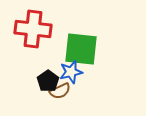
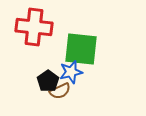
red cross: moved 1 px right, 2 px up
